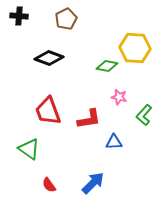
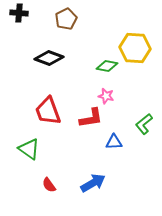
black cross: moved 3 px up
pink star: moved 13 px left, 1 px up
green L-shape: moved 9 px down; rotated 10 degrees clockwise
red L-shape: moved 2 px right, 1 px up
blue arrow: rotated 15 degrees clockwise
